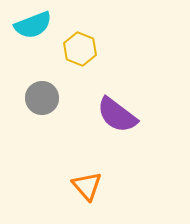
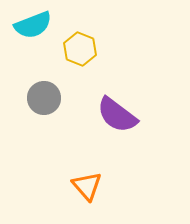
gray circle: moved 2 px right
